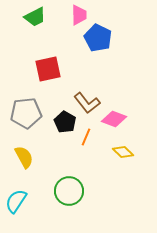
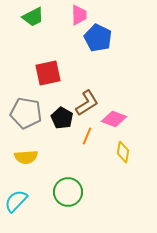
green trapezoid: moved 2 px left
red square: moved 4 px down
brown L-shape: rotated 84 degrees counterclockwise
gray pentagon: rotated 16 degrees clockwise
black pentagon: moved 3 px left, 4 px up
orange line: moved 1 px right, 1 px up
yellow diamond: rotated 55 degrees clockwise
yellow semicircle: moved 2 px right; rotated 115 degrees clockwise
green circle: moved 1 px left, 1 px down
cyan semicircle: rotated 10 degrees clockwise
